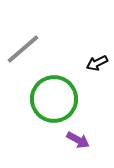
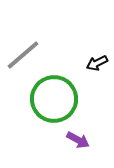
gray line: moved 6 px down
